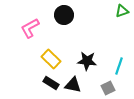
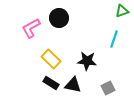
black circle: moved 5 px left, 3 px down
pink L-shape: moved 1 px right
cyan line: moved 5 px left, 27 px up
